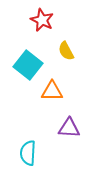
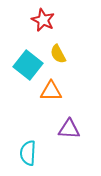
red star: moved 1 px right
yellow semicircle: moved 8 px left, 3 px down
orange triangle: moved 1 px left
purple triangle: moved 1 px down
